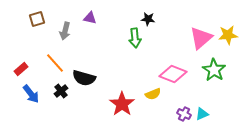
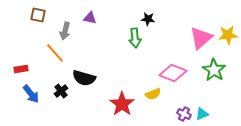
brown square: moved 1 px right, 4 px up; rotated 28 degrees clockwise
orange line: moved 10 px up
red rectangle: rotated 32 degrees clockwise
pink diamond: moved 1 px up
